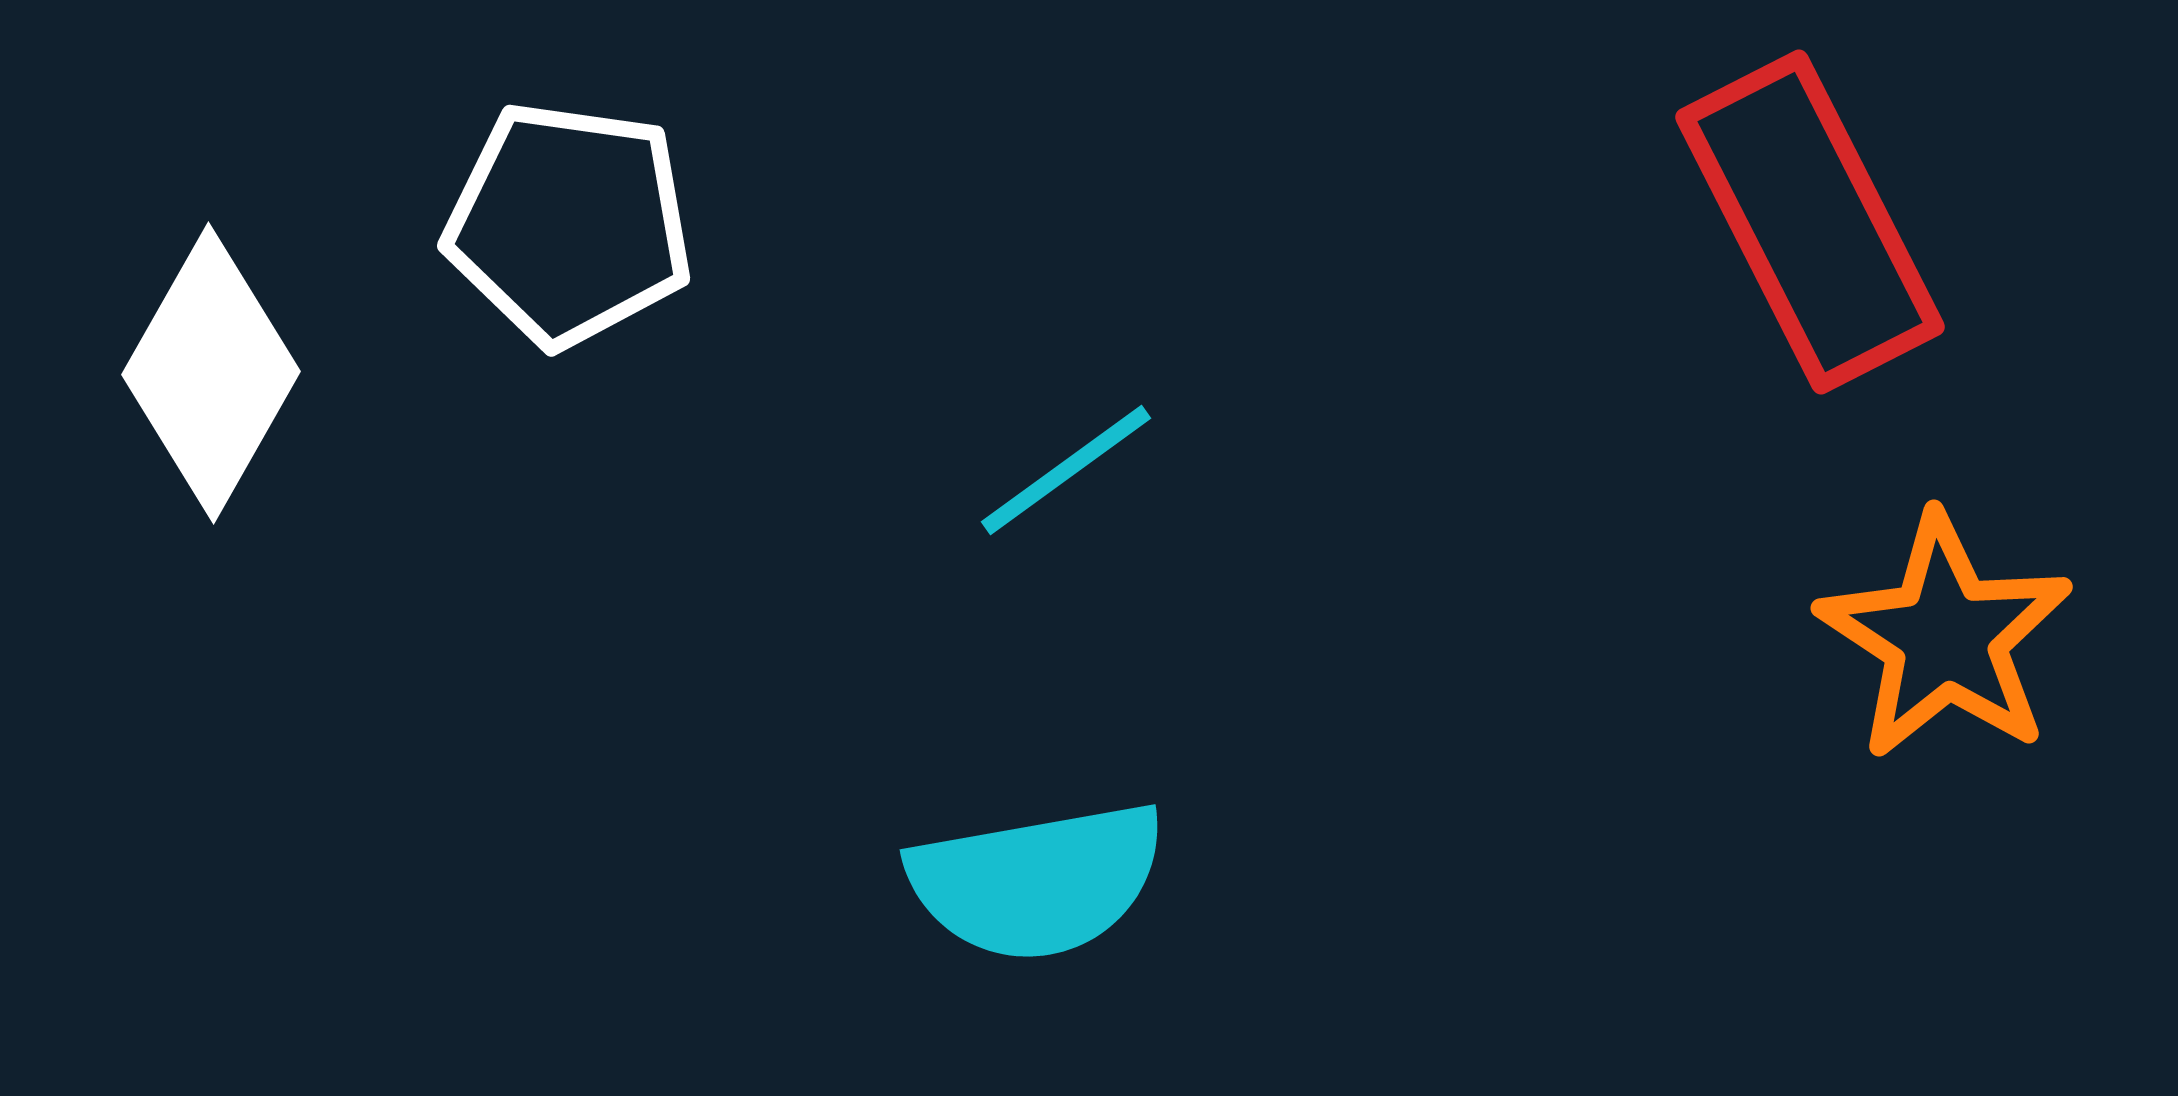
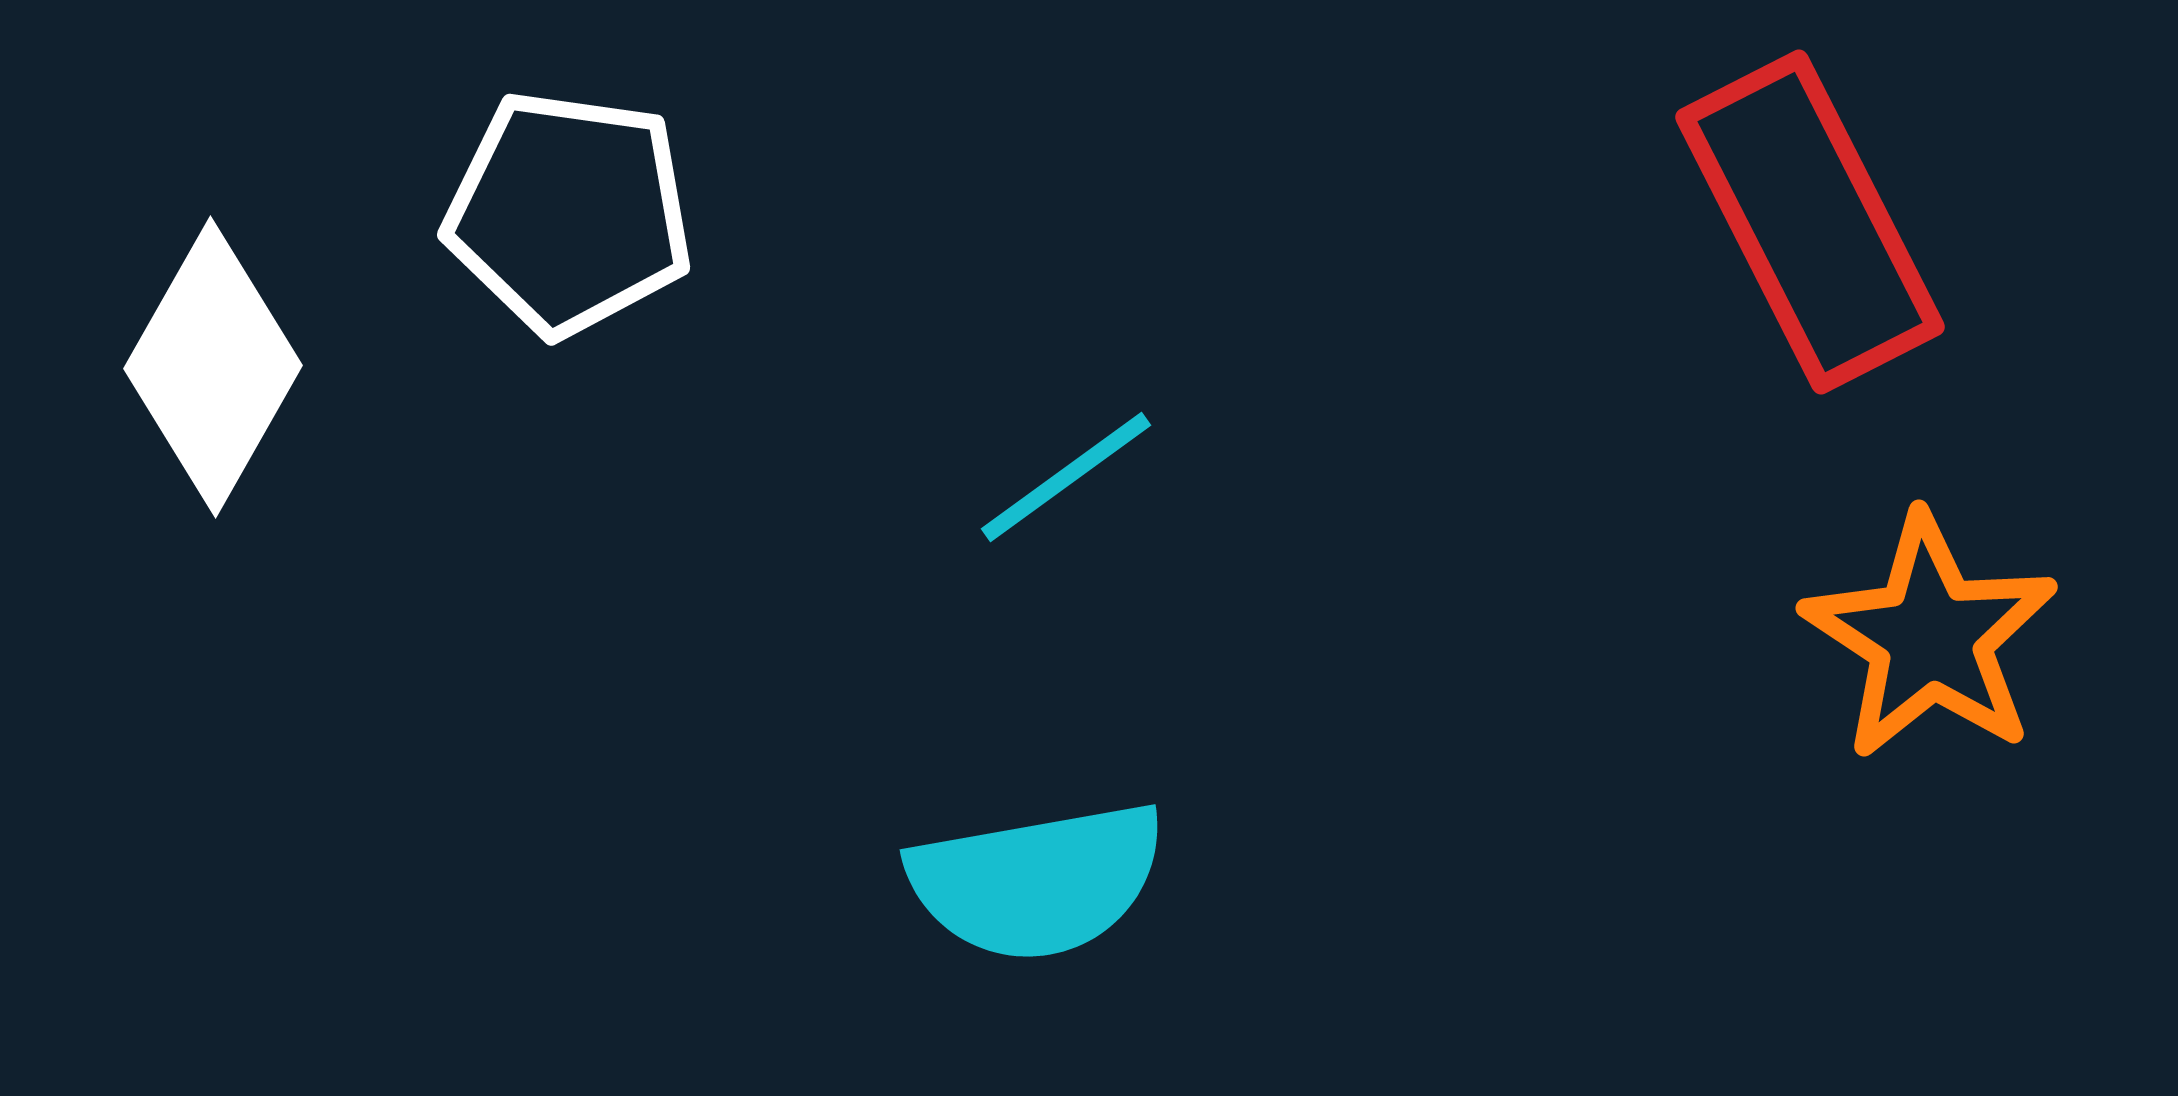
white pentagon: moved 11 px up
white diamond: moved 2 px right, 6 px up
cyan line: moved 7 px down
orange star: moved 15 px left
